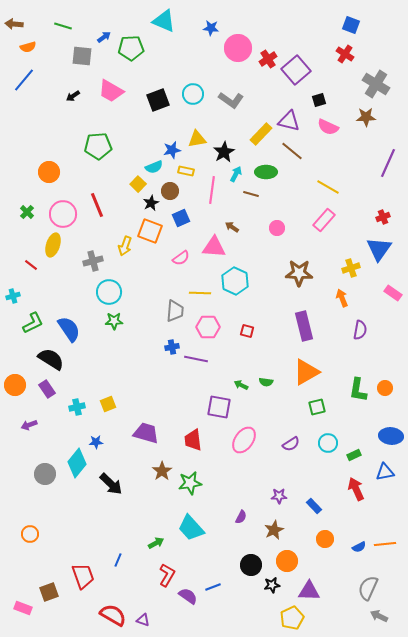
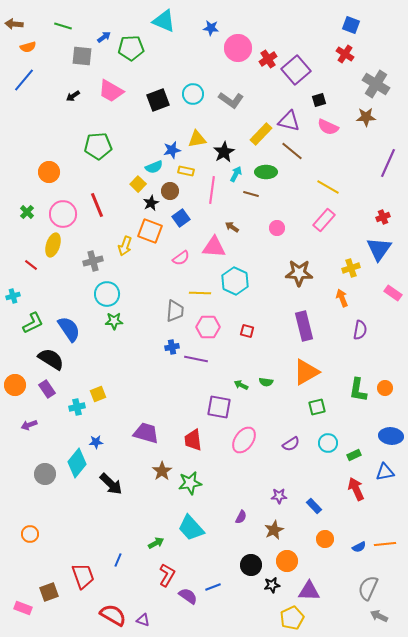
blue square at (181, 218): rotated 12 degrees counterclockwise
cyan circle at (109, 292): moved 2 px left, 2 px down
yellow square at (108, 404): moved 10 px left, 10 px up
